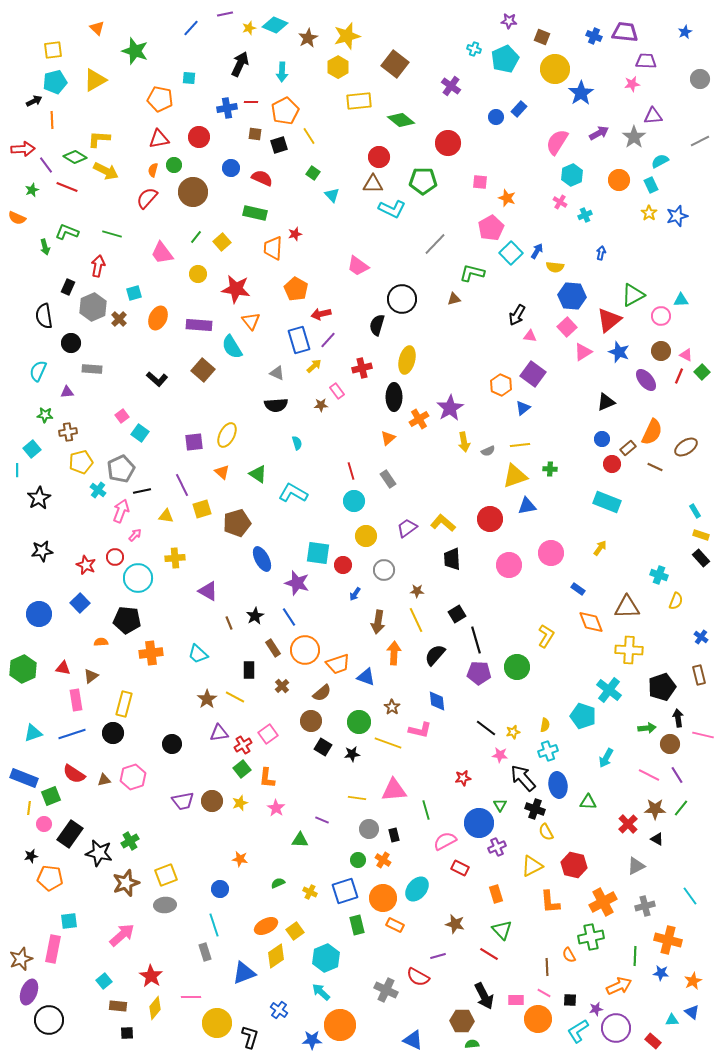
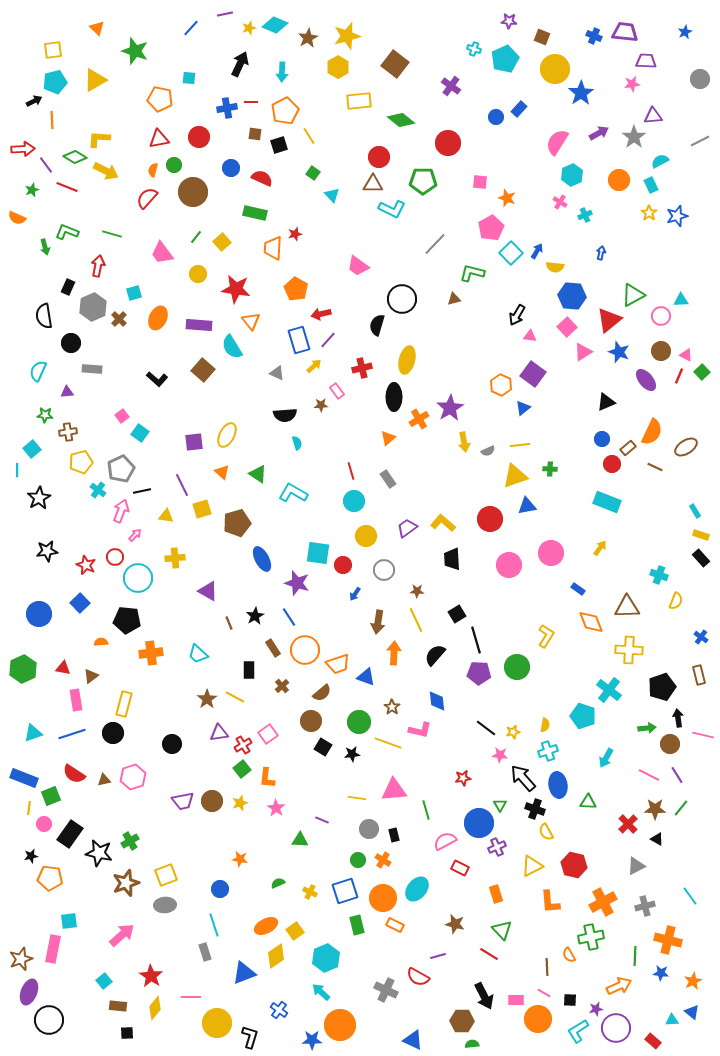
black semicircle at (276, 405): moved 9 px right, 10 px down
black star at (42, 551): moved 5 px right
